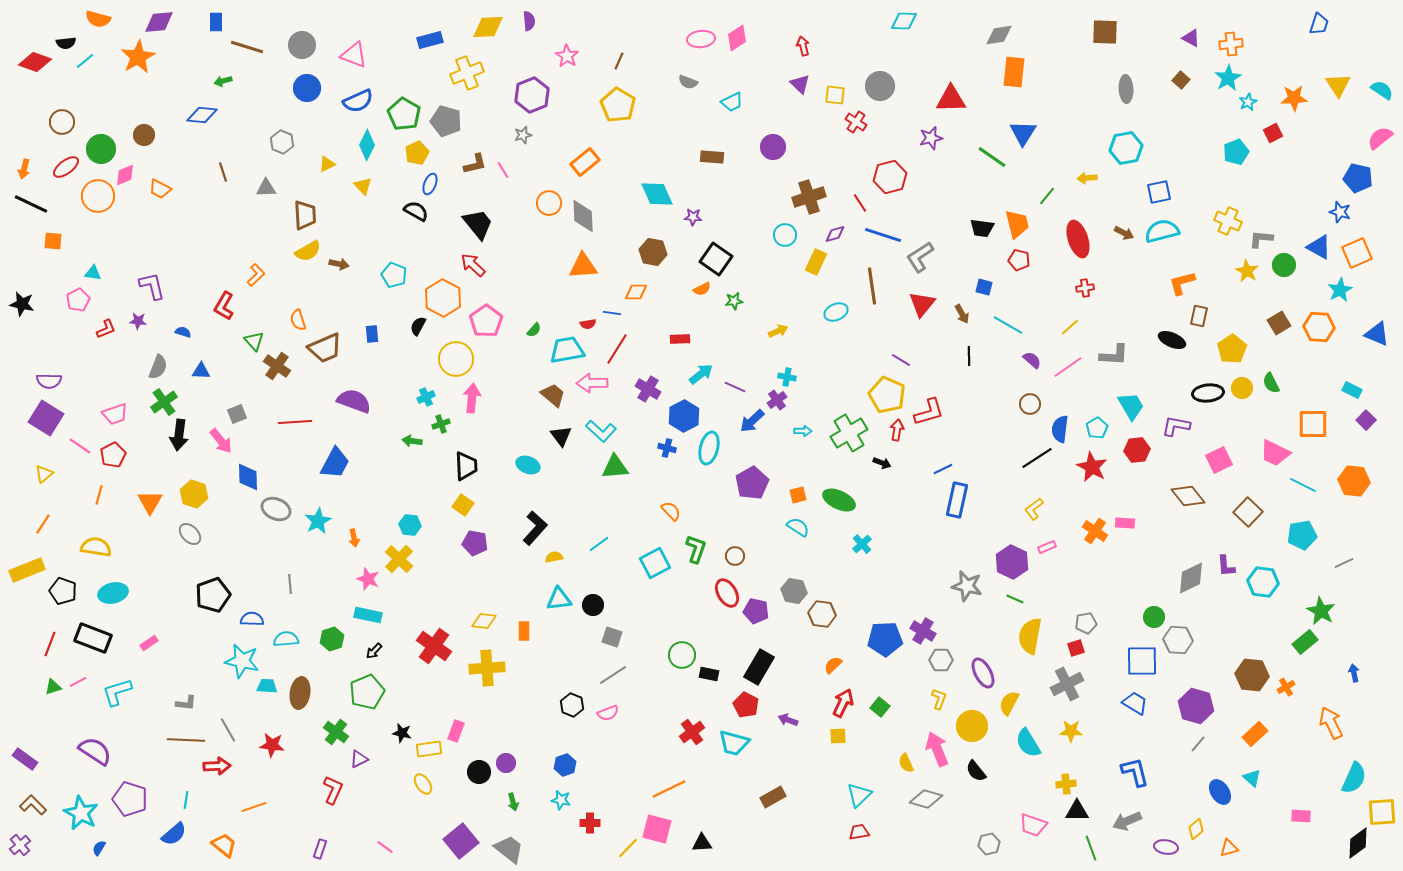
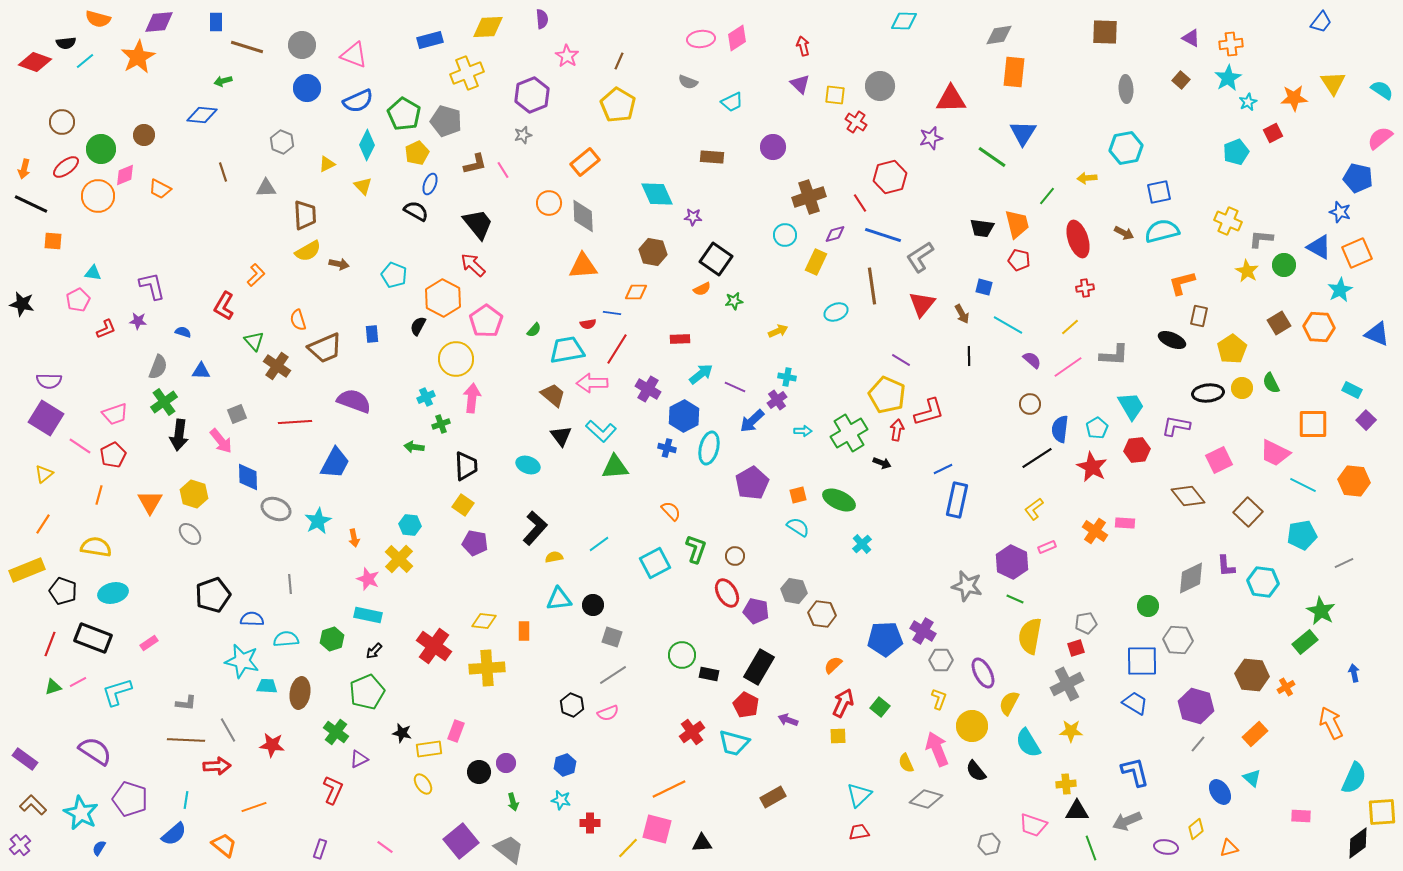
purple semicircle at (529, 21): moved 13 px right, 2 px up
blue trapezoid at (1319, 24): moved 2 px right, 2 px up; rotated 20 degrees clockwise
yellow triangle at (1338, 85): moved 5 px left, 2 px up
green arrow at (412, 441): moved 2 px right, 6 px down
green circle at (1154, 617): moved 6 px left, 11 px up
